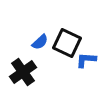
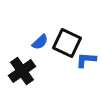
black cross: moved 1 px left, 1 px up
